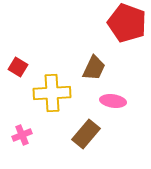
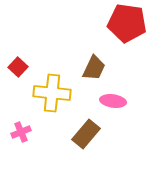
red pentagon: rotated 12 degrees counterclockwise
red square: rotated 12 degrees clockwise
yellow cross: rotated 9 degrees clockwise
pink cross: moved 1 px left, 3 px up
